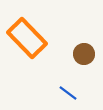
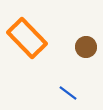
brown circle: moved 2 px right, 7 px up
